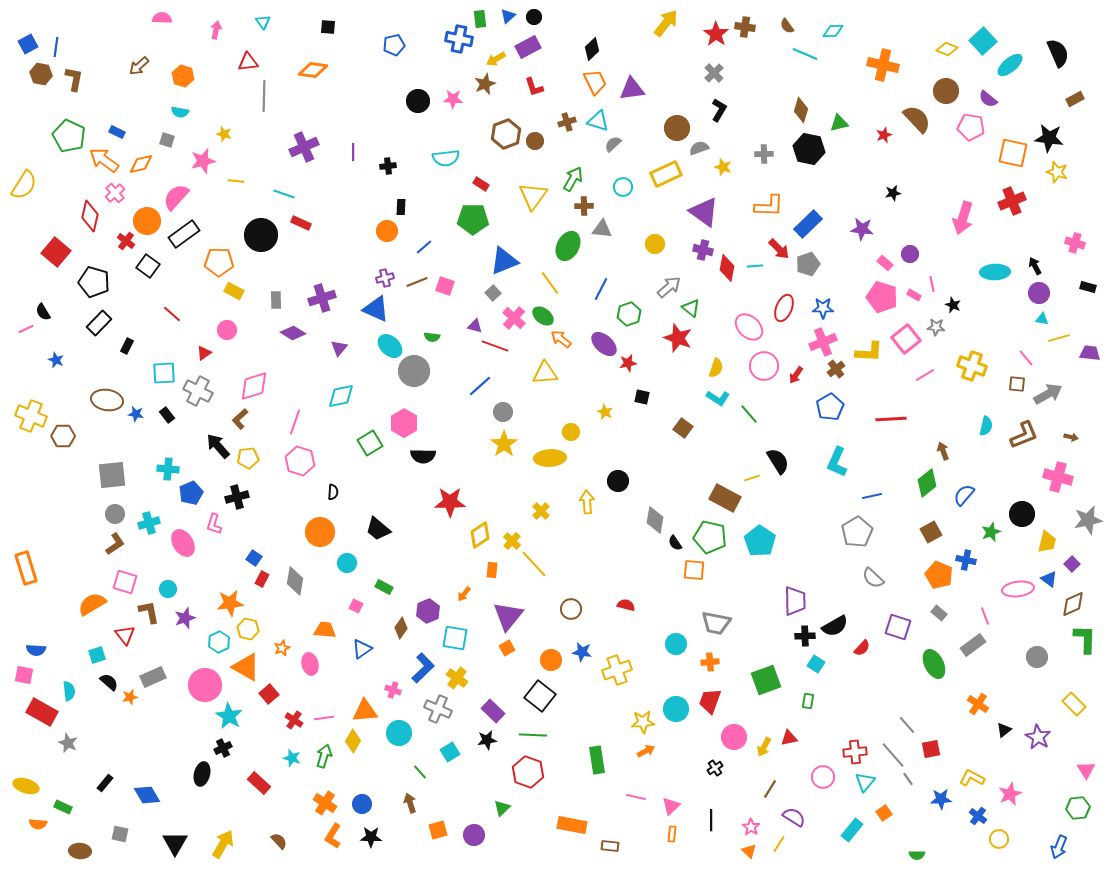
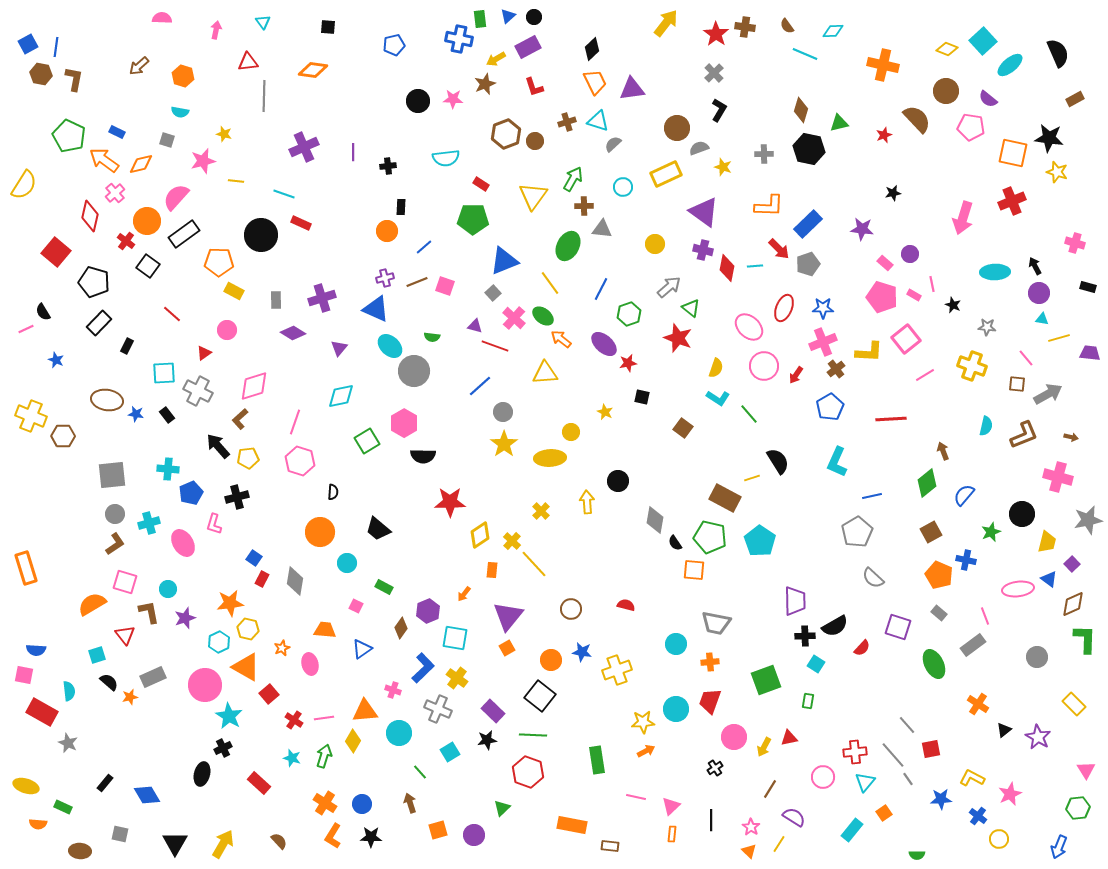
gray star at (936, 327): moved 51 px right
green square at (370, 443): moved 3 px left, 2 px up
